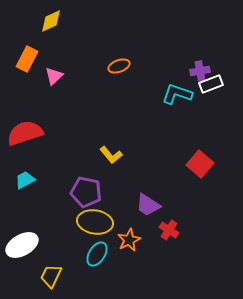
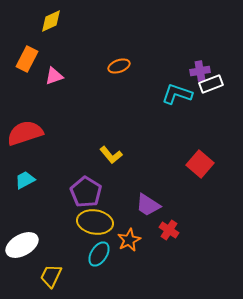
pink triangle: rotated 24 degrees clockwise
purple pentagon: rotated 20 degrees clockwise
cyan ellipse: moved 2 px right
